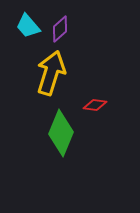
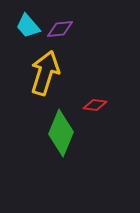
purple diamond: rotated 36 degrees clockwise
yellow arrow: moved 6 px left
